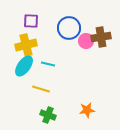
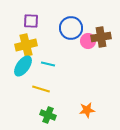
blue circle: moved 2 px right
pink circle: moved 2 px right
cyan ellipse: moved 1 px left
